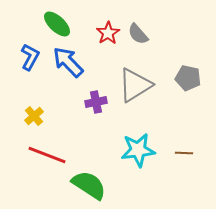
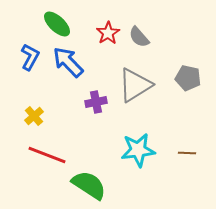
gray semicircle: moved 1 px right, 3 px down
brown line: moved 3 px right
